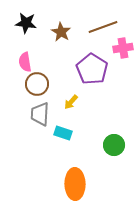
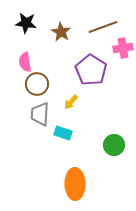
purple pentagon: moved 1 px left, 1 px down
